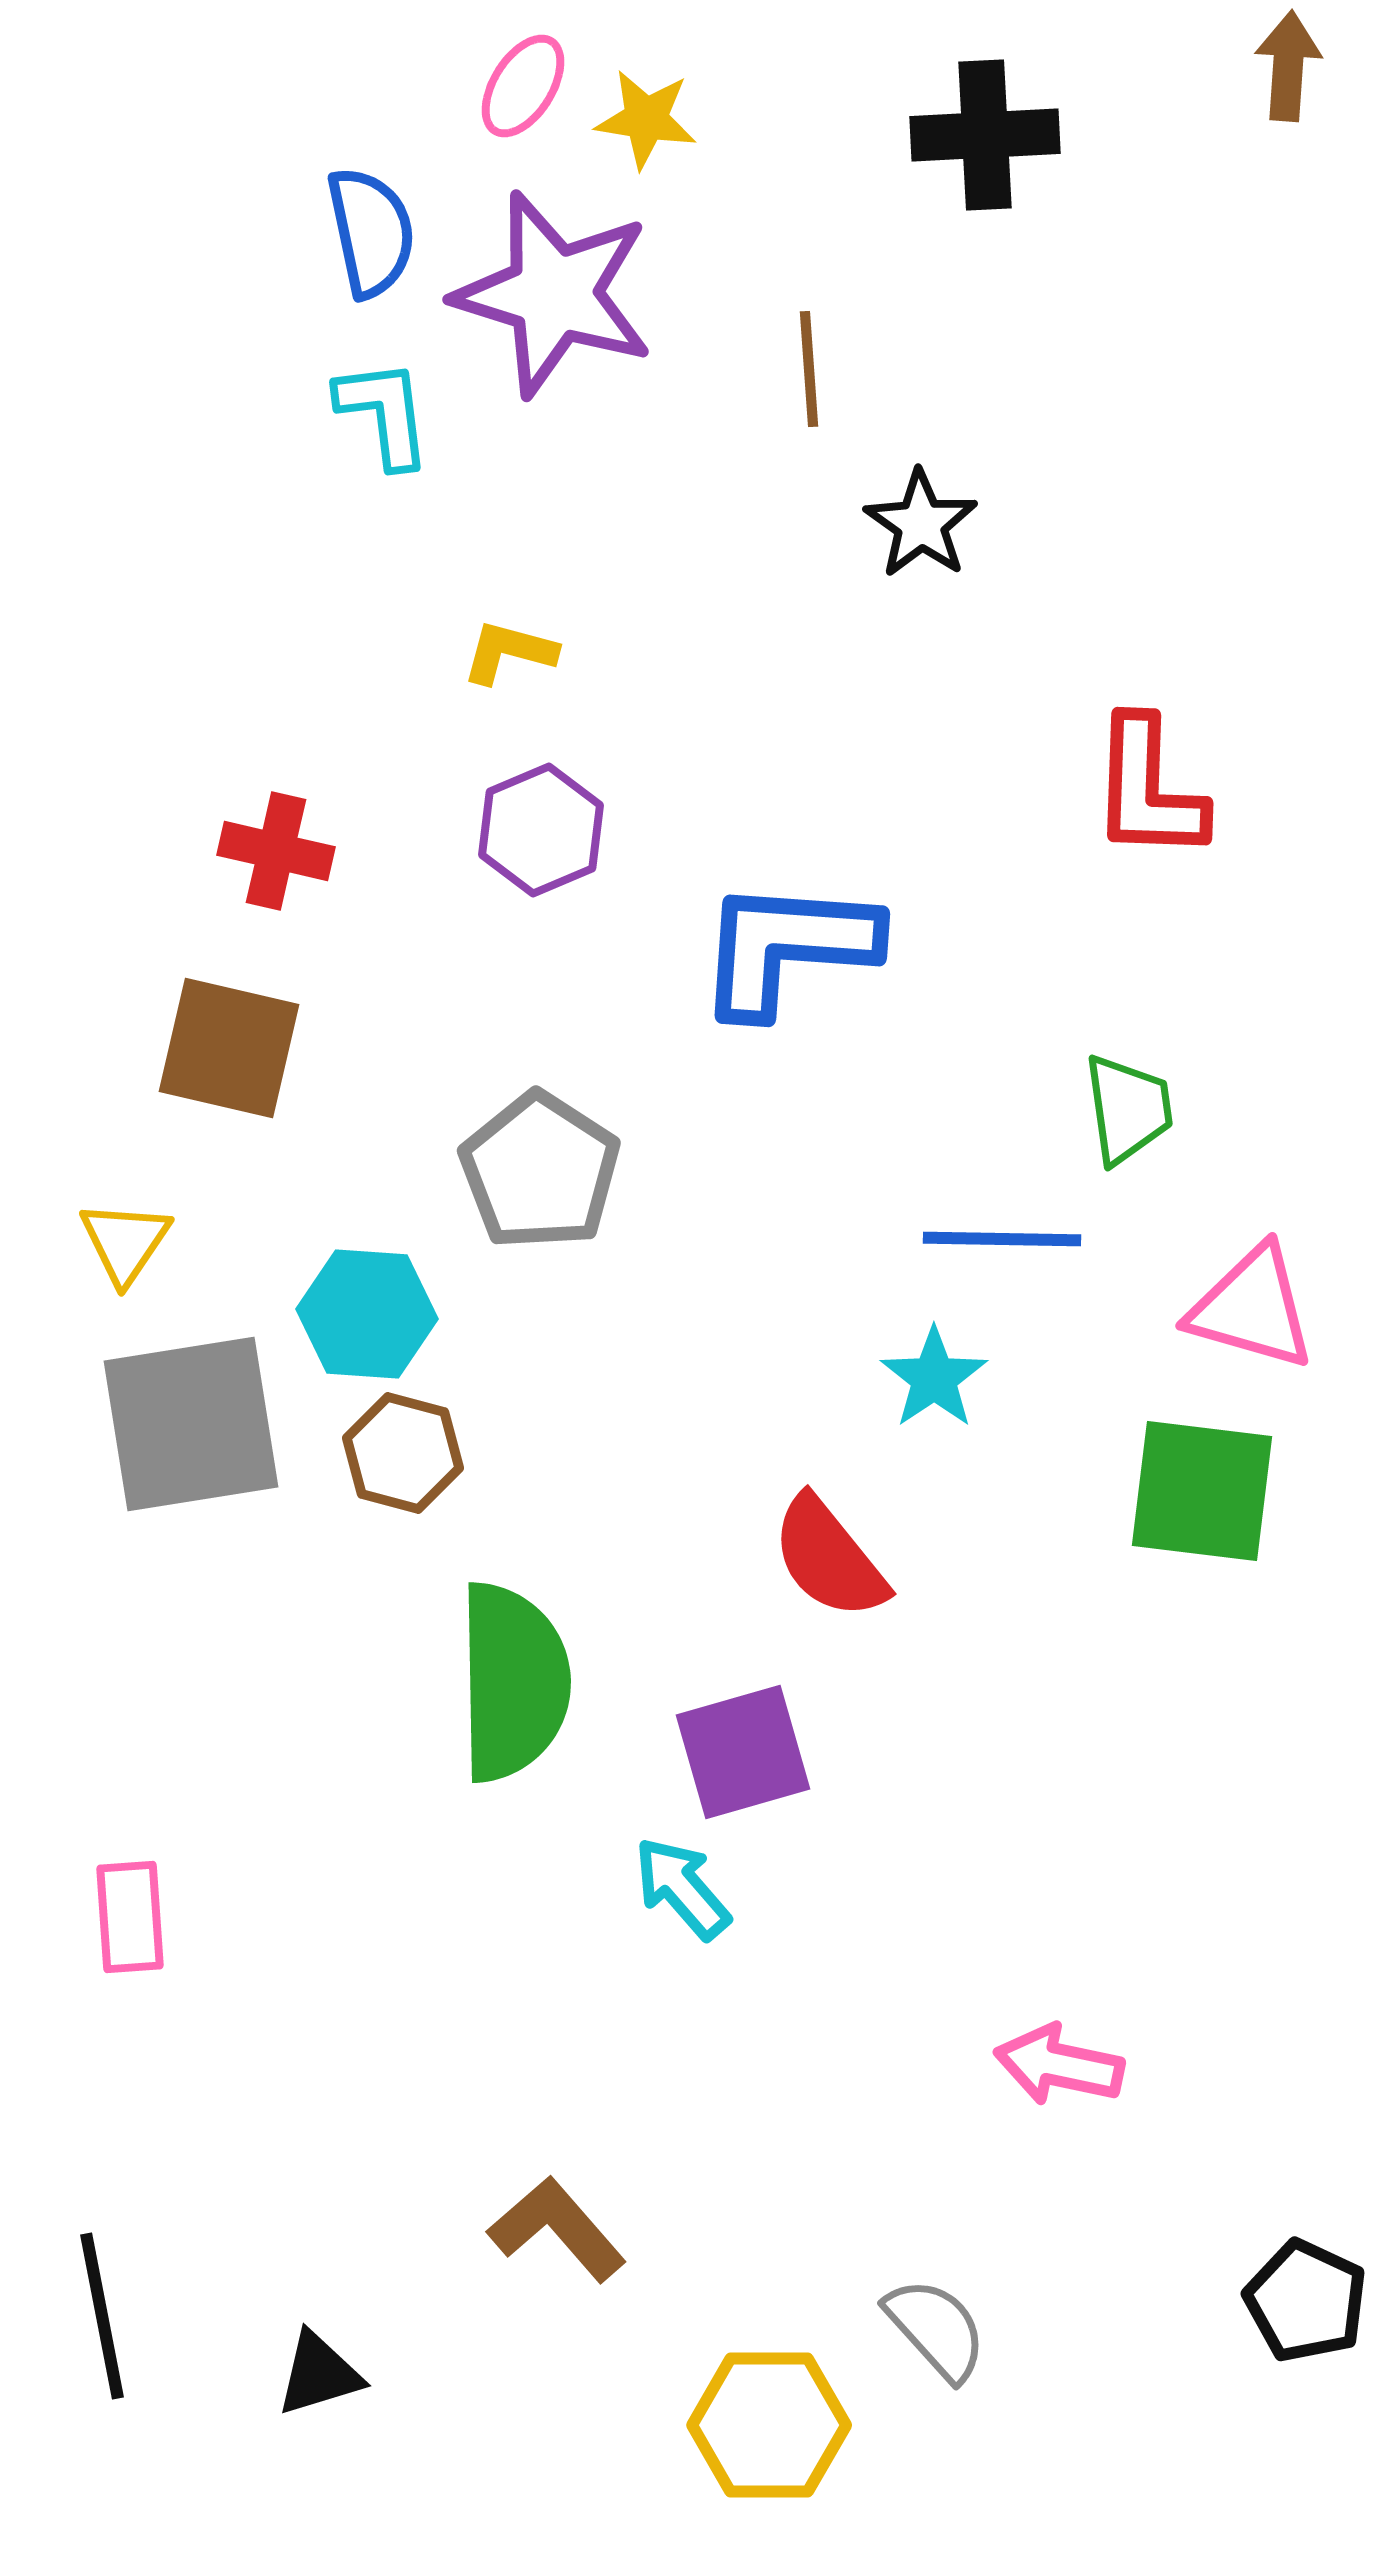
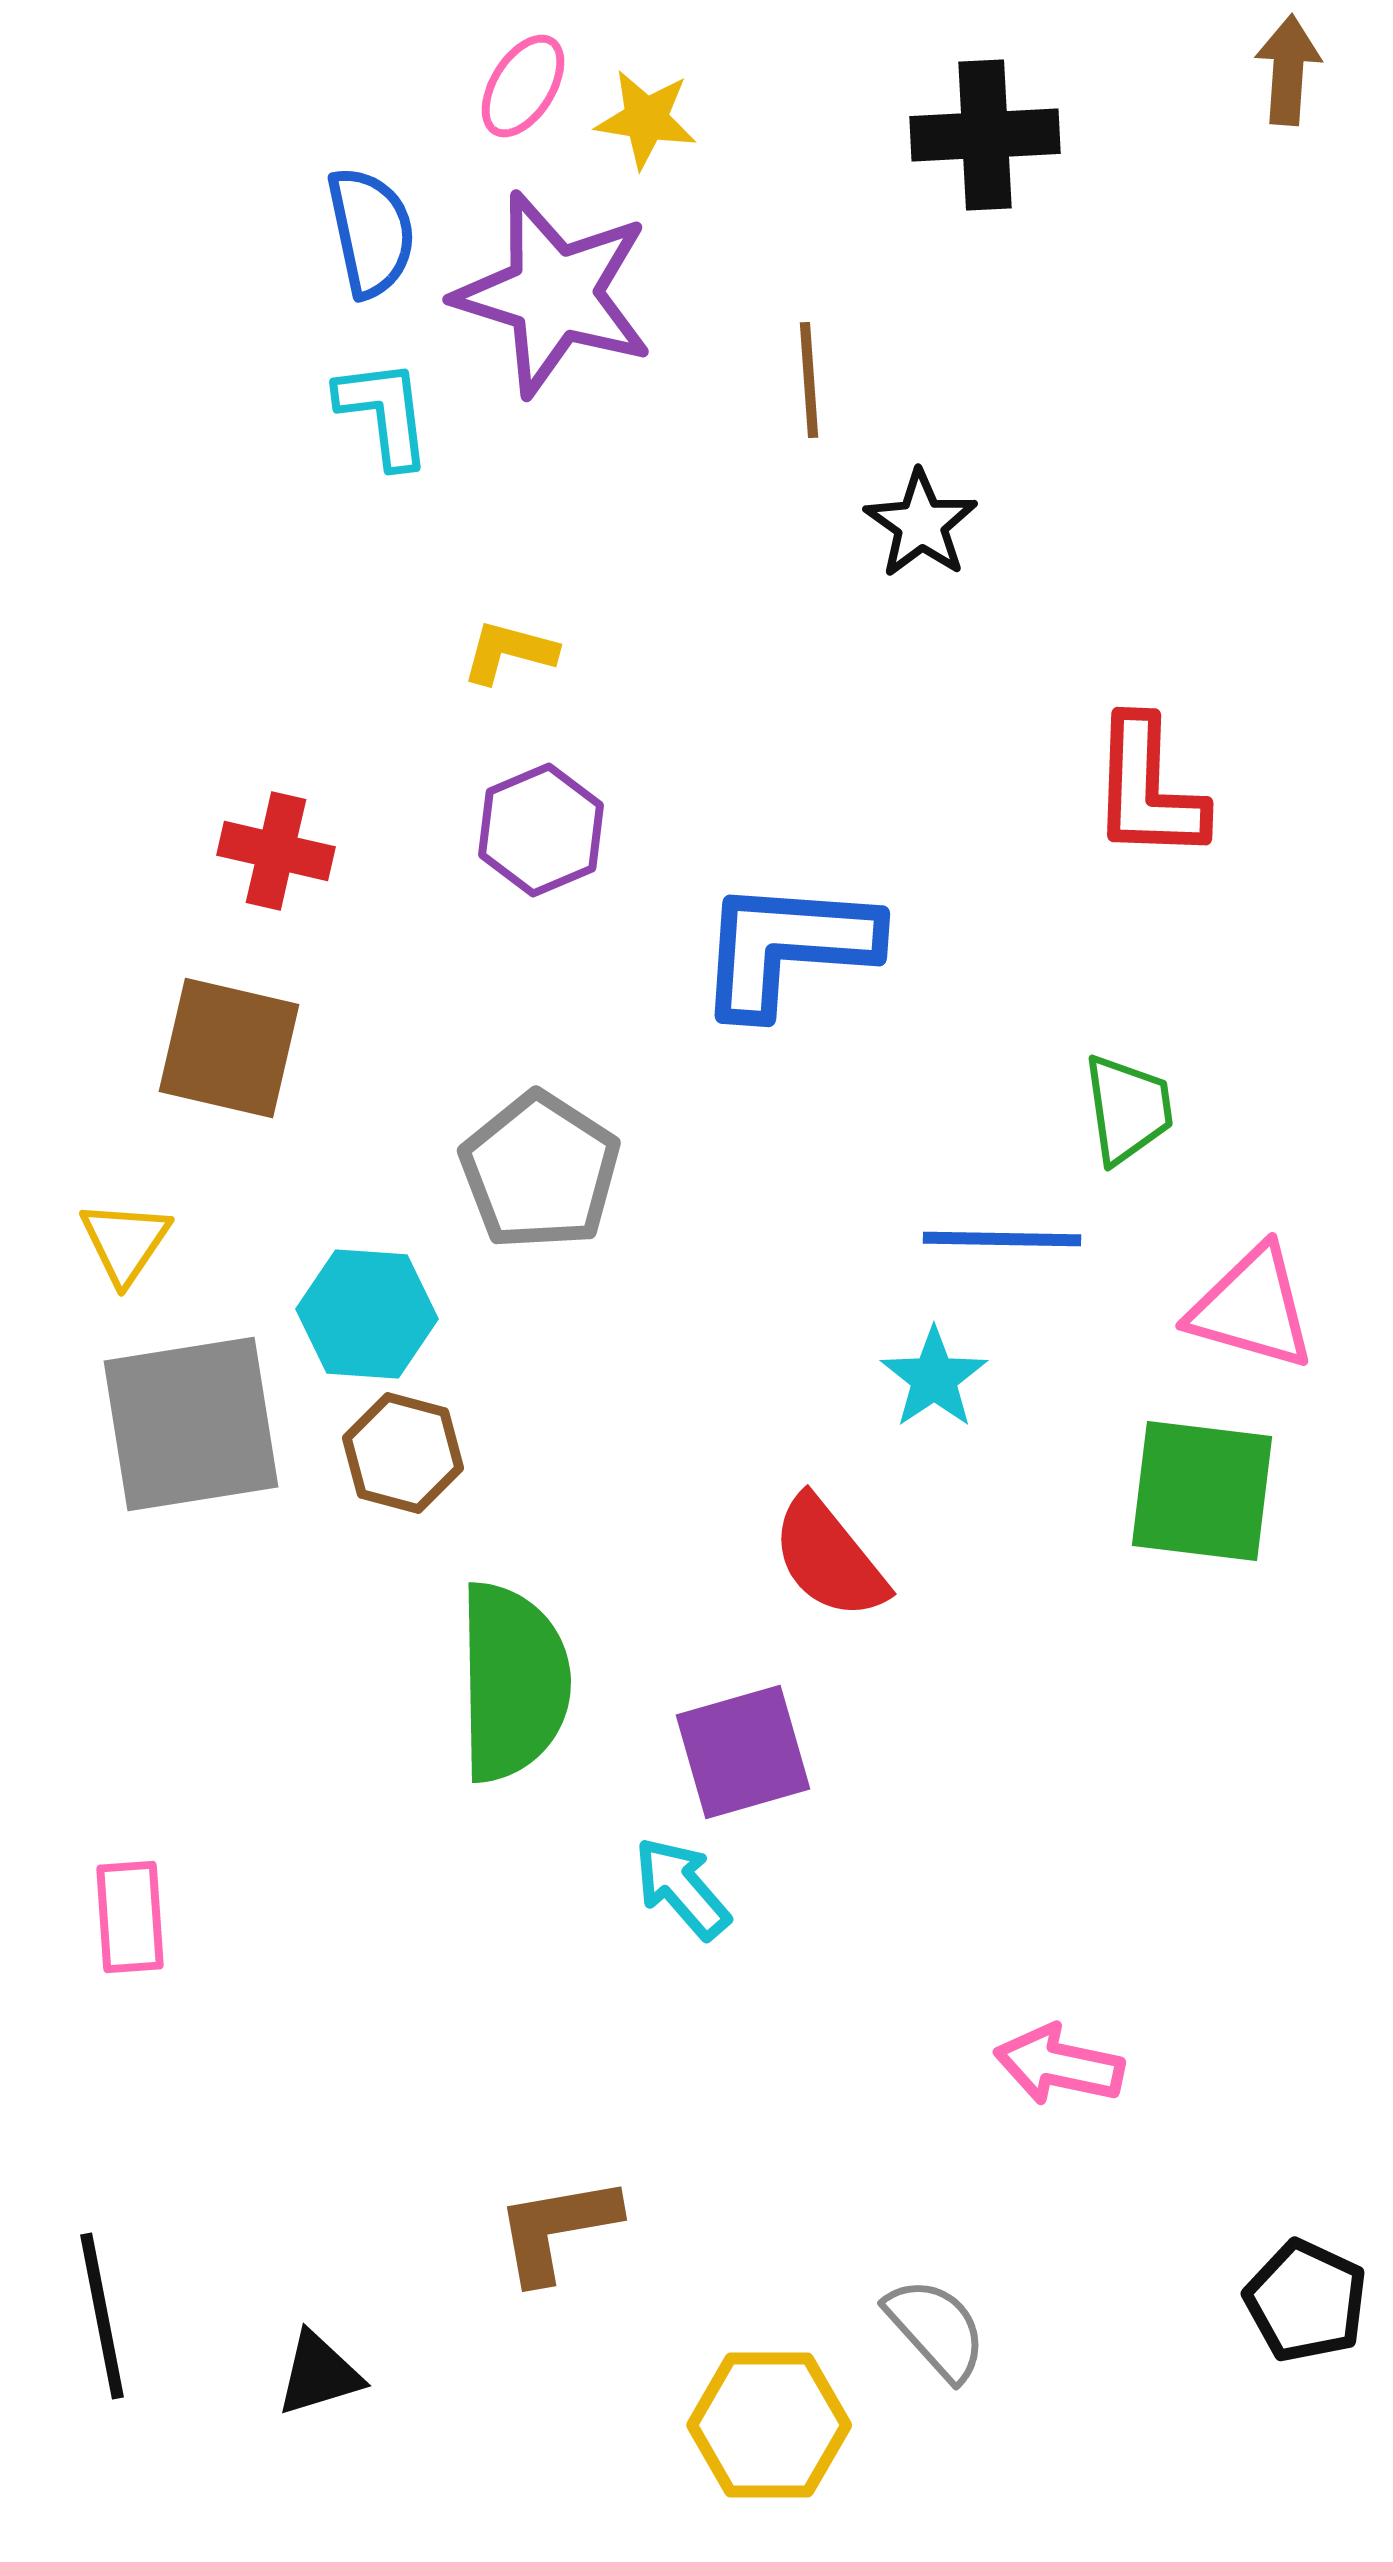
brown arrow: moved 4 px down
brown line: moved 11 px down
brown L-shape: rotated 59 degrees counterclockwise
